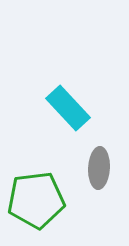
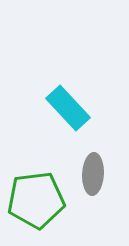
gray ellipse: moved 6 px left, 6 px down
